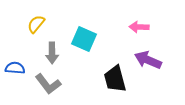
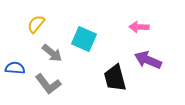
gray arrow: rotated 50 degrees counterclockwise
black trapezoid: moved 1 px up
